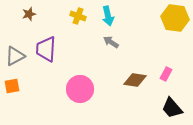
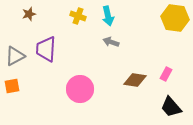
gray arrow: rotated 14 degrees counterclockwise
black trapezoid: moved 1 px left, 1 px up
